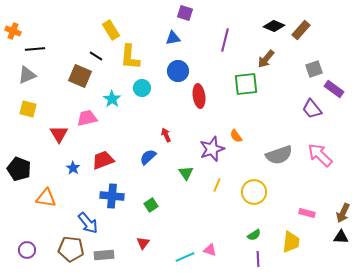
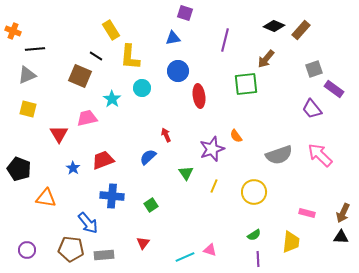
yellow line at (217, 185): moved 3 px left, 1 px down
